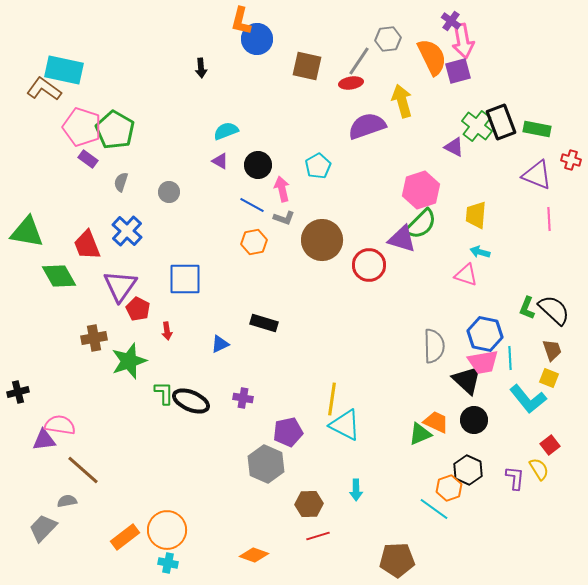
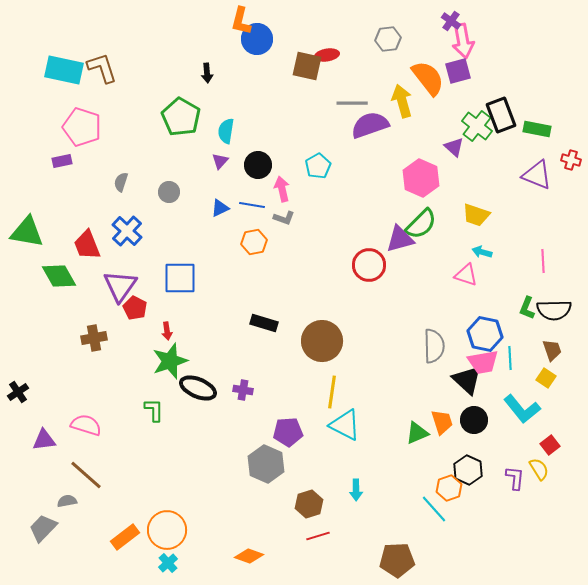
orange semicircle at (432, 57): moved 4 px left, 21 px down; rotated 12 degrees counterclockwise
gray line at (359, 61): moved 7 px left, 42 px down; rotated 56 degrees clockwise
black arrow at (201, 68): moved 6 px right, 5 px down
red ellipse at (351, 83): moved 24 px left, 28 px up
brown L-shape at (44, 89): moved 58 px right, 21 px up; rotated 36 degrees clockwise
black rectangle at (501, 122): moved 7 px up
purple semicircle at (367, 126): moved 3 px right, 1 px up
green pentagon at (115, 130): moved 66 px right, 13 px up
cyan semicircle at (226, 131): rotated 60 degrees counterclockwise
purple triangle at (454, 147): rotated 15 degrees clockwise
purple rectangle at (88, 159): moved 26 px left, 2 px down; rotated 48 degrees counterclockwise
purple triangle at (220, 161): rotated 42 degrees clockwise
pink hexagon at (421, 190): moved 12 px up; rotated 18 degrees counterclockwise
blue line at (252, 205): rotated 20 degrees counterclockwise
yellow trapezoid at (476, 215): rotated 76 degrees counterclockwise
pink line at (549, 219): moved 6 px left, 42 px down
purple triangle at (402, 239): moved 2 px left; rotated 32 degrees counterclockwise
brown circle at (322, 240): moved 101 px down
cyan arrow at (480, 252): moved 2 px right
blue square at (185, 279): moved 5 px left, 1 px up
red pentagon at (138, 309): moved 3 px left, 1 px up
black semicircle at (554, 310): rotated 136 degrees clockwise
blue triangle at (220, 344): moved 136 px up
green star at (129, 361): moved 41 px right
yellow square at (549, 378): moved 3 px left; rotated 12 degrees clockwise
black cross at (18, 392): rotated 20 degrees counterclockwise
green L-shape at (164, 393): moved 10 px left, 17 px down
purple cross at (243, 398): moved 8 px up
yellow line at (332, 399): moved 7 px up
cyan L-shape at (528, 399): moved 6 px left, 10 px down
black ellipse at (191, 401): moved 7 px right, 13 px up
orange trapezoid at (436, 422): moved 6 px right; rotated 48 degrees clockwise
pink semicircle at (60, 425): moved 26 px right; rotated 8 degrees clockwise
purple pentagon at (288, 432): rotated 8 degrees clockwise
green triangle at (420, 434): moved 3 px left, 1 px up
brown line at (83, 470): moved 3 px right, 5 px down
brown hexagon at (309, 504): rotated 16 degrees counterclockwise
cyan line at (434, 509): rotated 12 degrees clockwise
orange diamond at (254, 555): moved 5 px left, 1 px down
cyan cross at (168, 563): rotated 36 degrees clockwise
